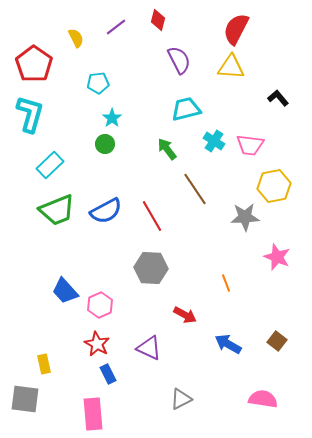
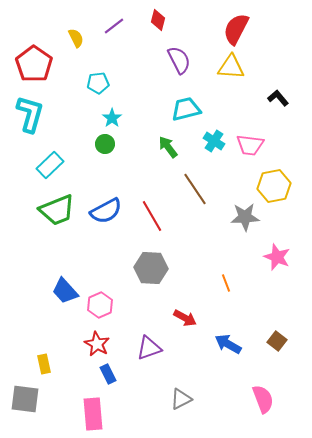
purple line: moved 2 px left, 1 px up
green arrow: moved 1 px right, 2 px up
red arrow: moved 3 px down
purple triangle: rotated 44 degrees counterclockwise
pink semicircle: rotated 60 degrees clockwise
